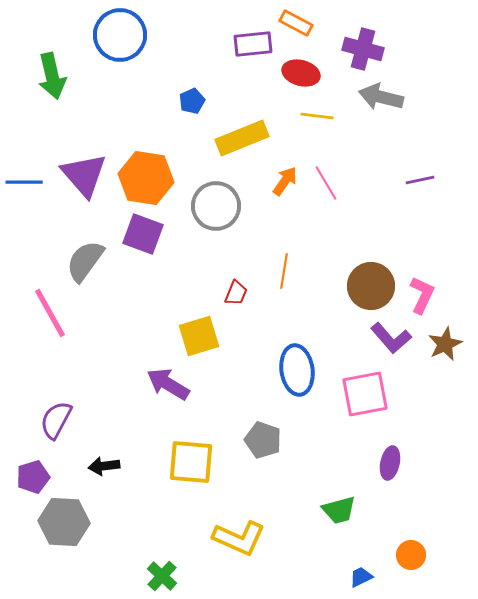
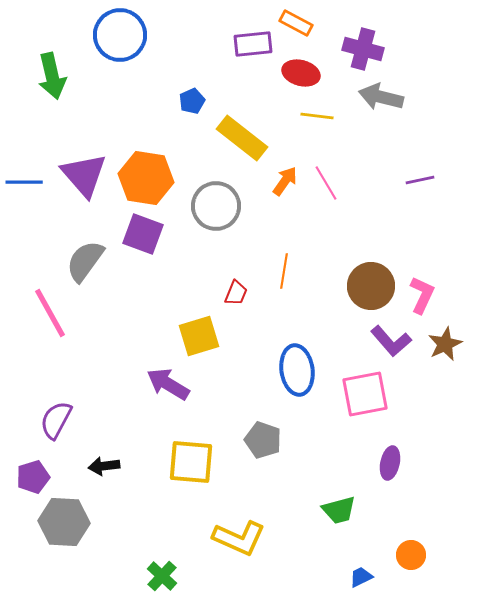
yellow rectangle at (242, 138): rotated 60 degrees clockwise
purple L-shape at (391, 338): moved 3 px down
